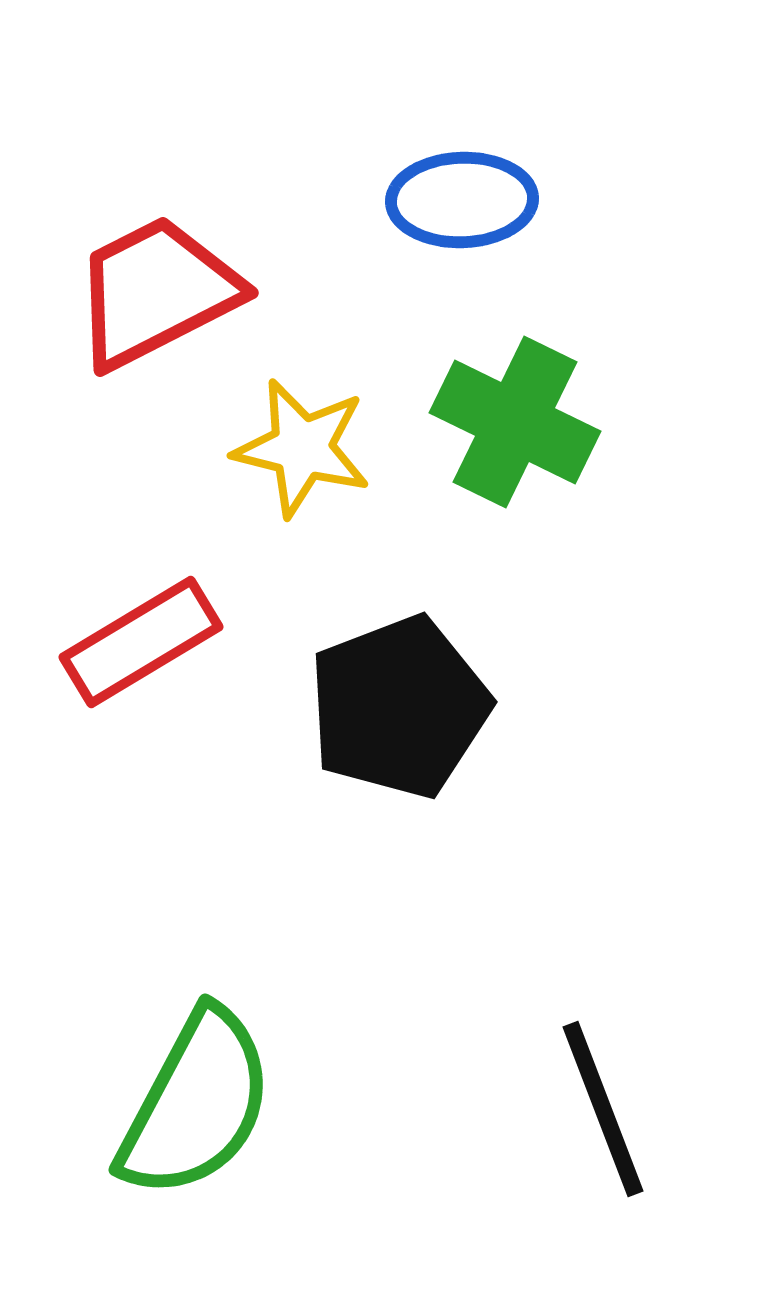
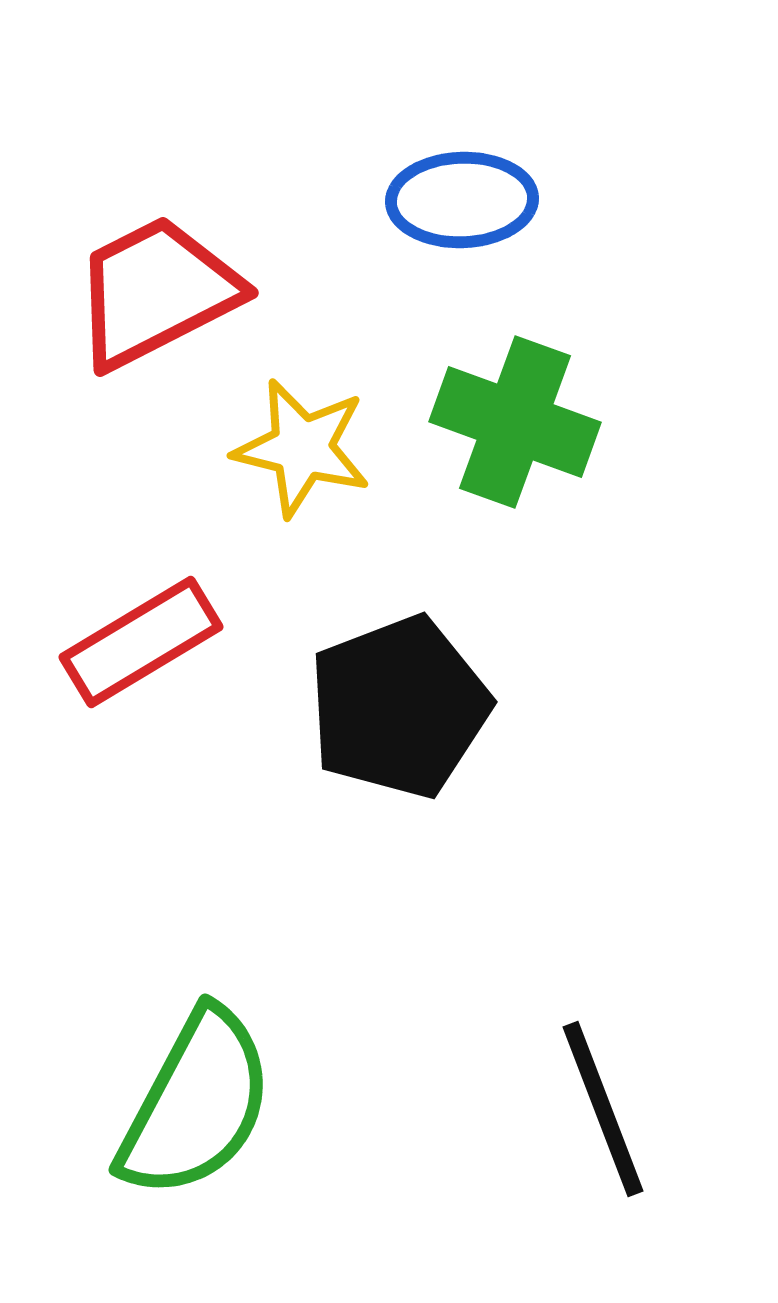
green cross: rotated 6 degrees counterclockwise
